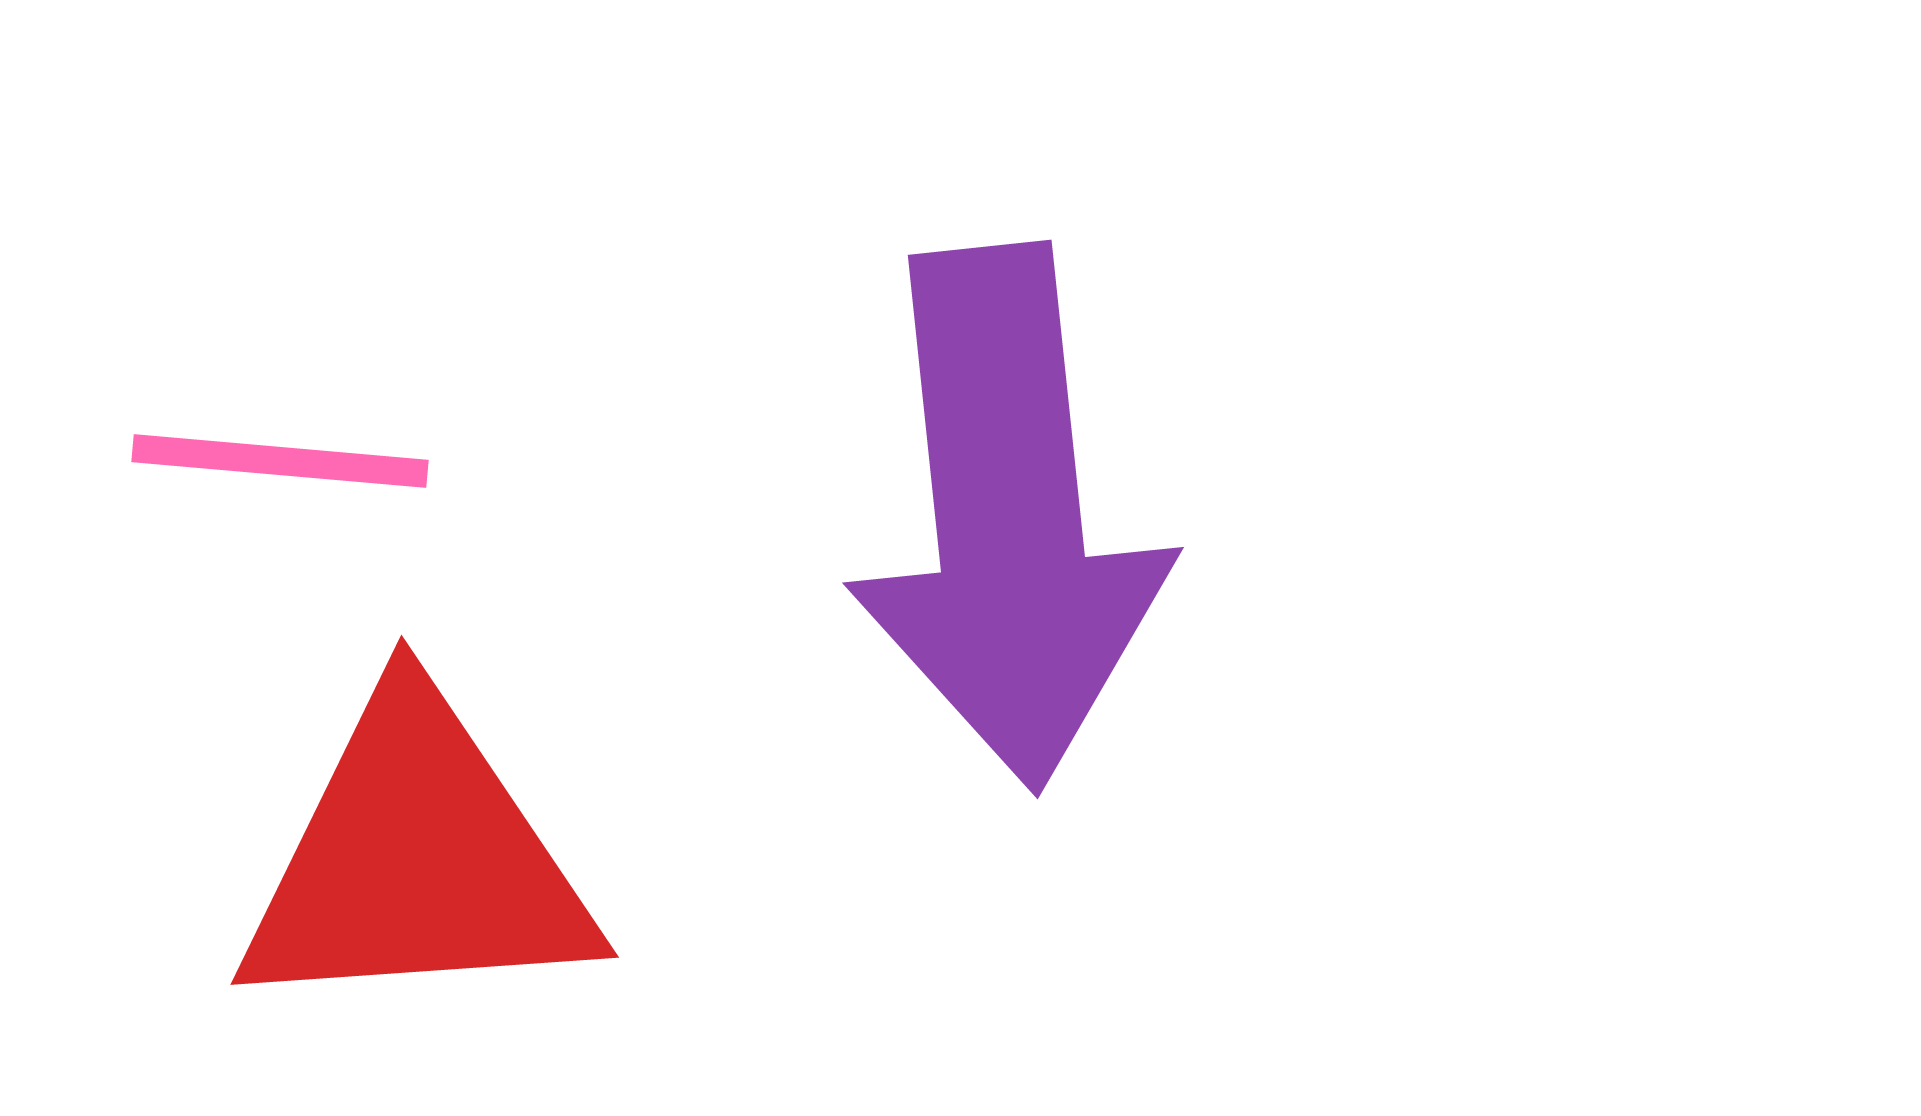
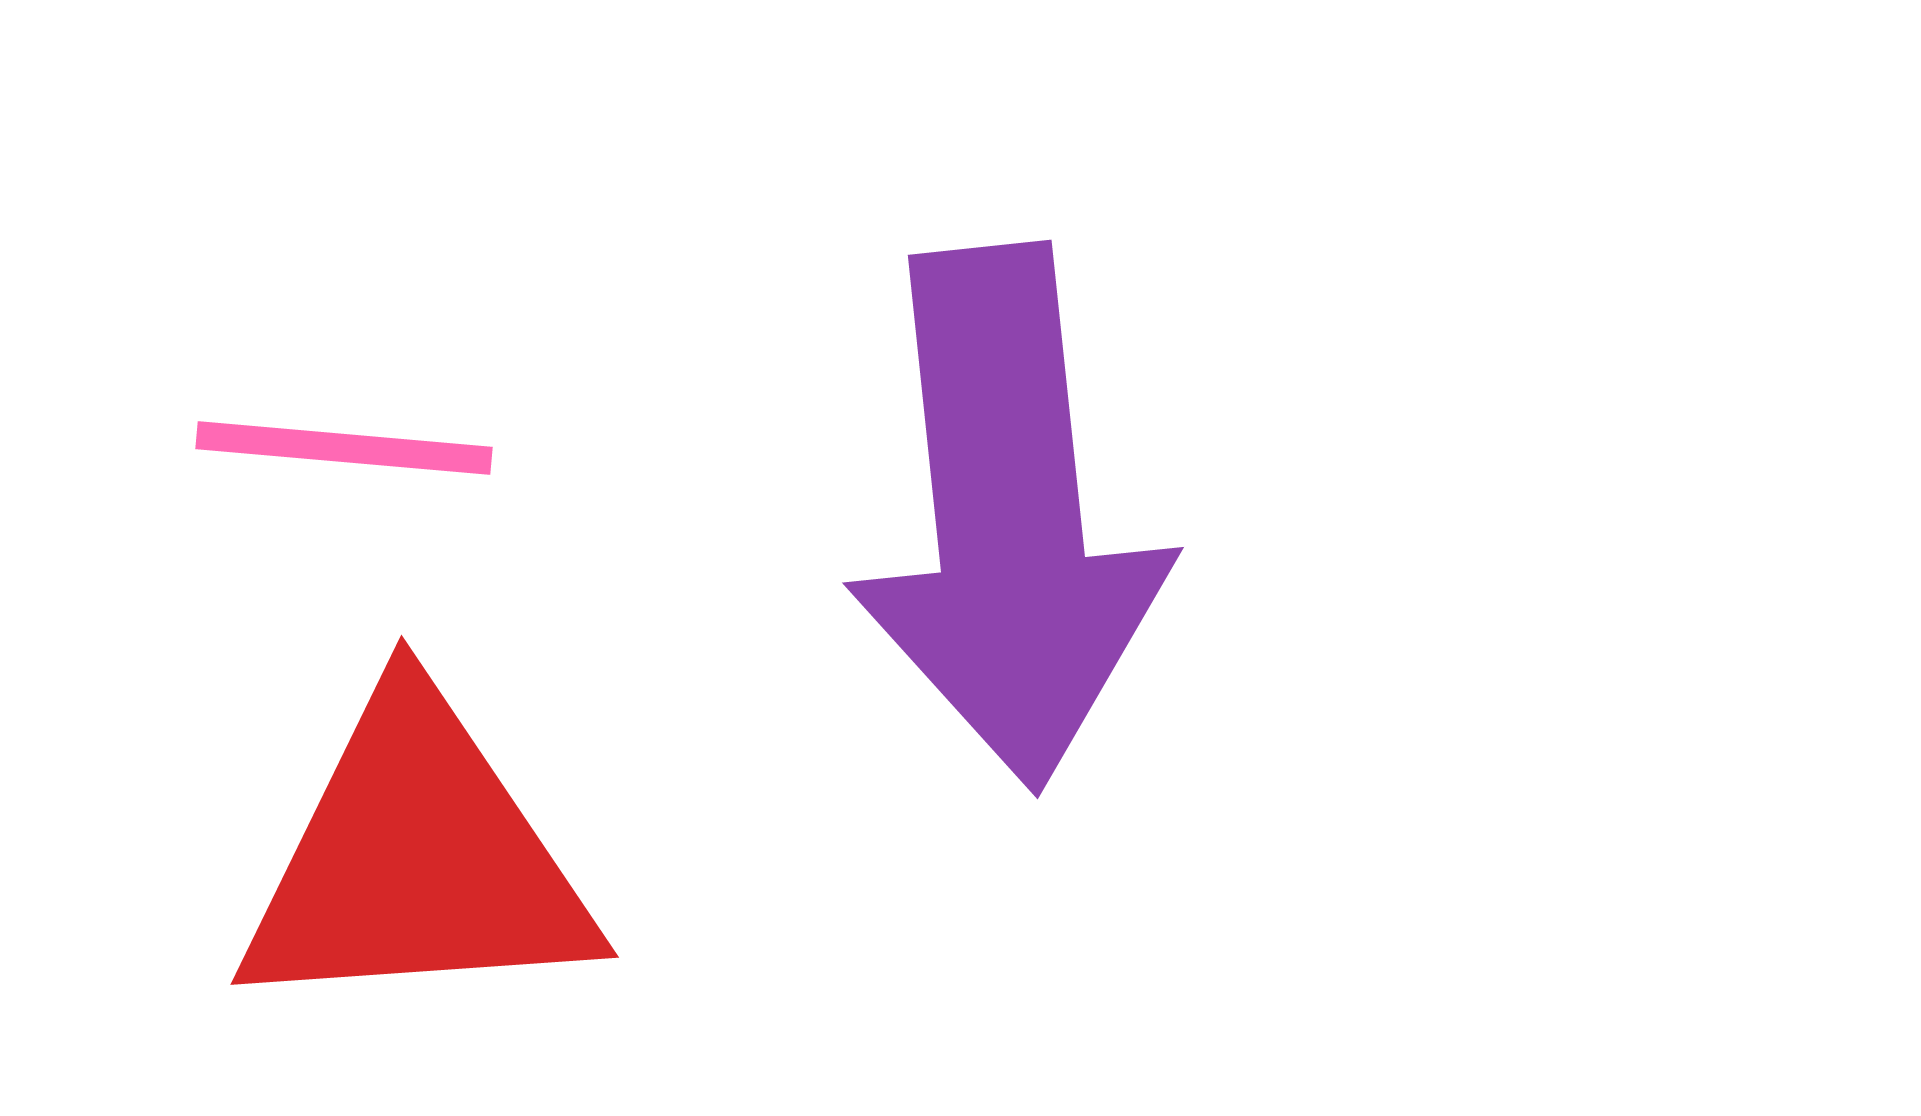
pink line: moved 64 px right, 13 px up
